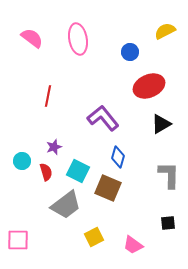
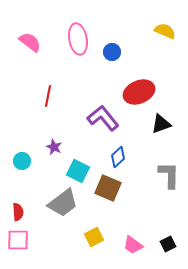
yellow semicircle: rotated 50 degrees clockwise
pink semicircle: moved 2 px left, 4 px down
blue circle: moved 18 px left
red ellipse: moved 10 px left, 6 px down
black triangle: rotated 10 degrees clockwise
purple star: rotated 28 degrees counterclockwise
blue diamond: rotated 30 degrees clockwise
red semicircle: moved 28 px left, 40 px down; rotated 12 degrees clockwise
gray trapezoid: moved 3 px left, 2 px up
black square: moved 21 px down; rotated 21 degrees counterclockwise
